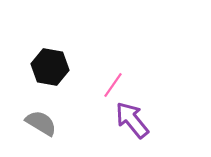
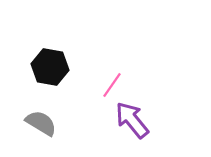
pink line: moved 1 px left
